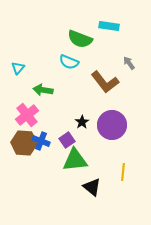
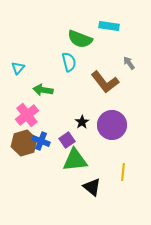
cyan semicircle: rotated 126 degrees counterclockwise
brown hexagon: rotated 20 degrees counterclockwise
